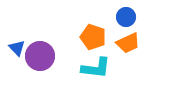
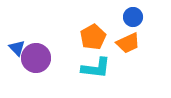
blue circle: moved 7 px right
orange pentagon: rotated 25 degrees clockwise
purple circle: moved 4 px left, 2 px down
